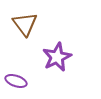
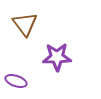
purple star: rotated 24 degrees clockwise
